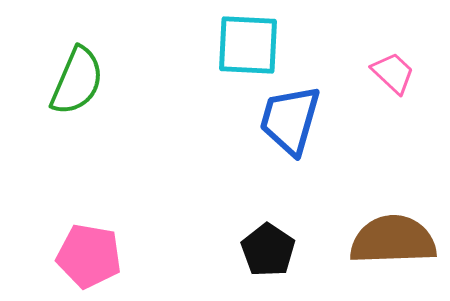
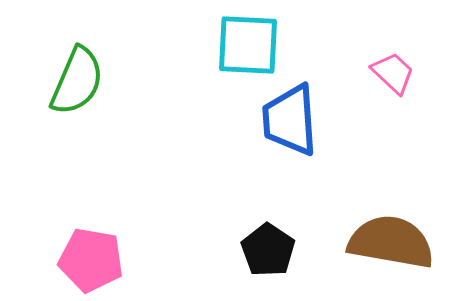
blue trapezoid: rotated 20 degrees counterclockwise
brown semicircle: moved 2 px left, 2 px down; rotated 12 degrees clockwise
pink pentagon: moved 2 px right, 4 px down
